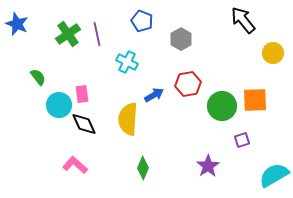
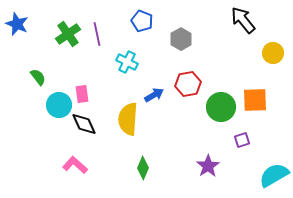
green circle: moved 1 px left, 1 px down
